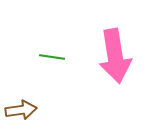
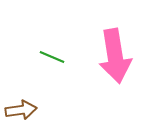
green line: rotated 15 degrees clockwise
